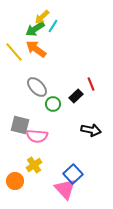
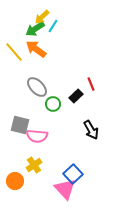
black arrow: rotated 48 degrees clockwise
